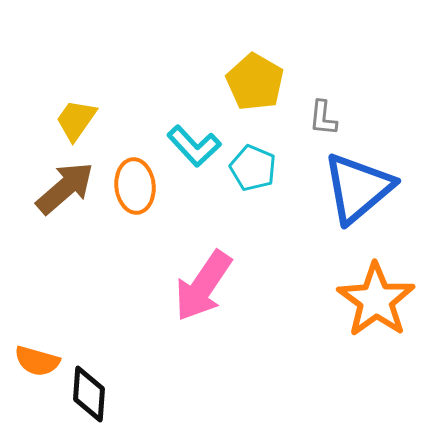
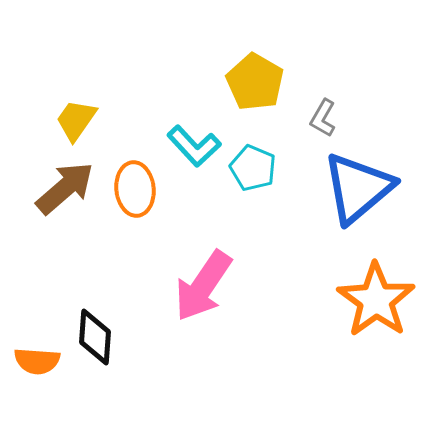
gray L-shape: rotated 24 degrees clockwise
orange ellipse: moved 3 px down
orange semicircle: rotated 12 degrees counterclockwise
black diamond: moved 6 px right, 57 px up
